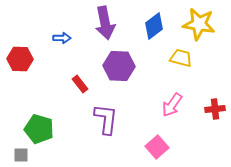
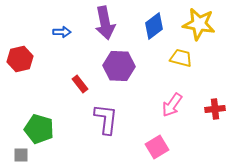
blue arrow: moved 6 px up
red hexagon: rotated 15 degrees counterclockwise
pink square: rotated 10 degrees clockwise
